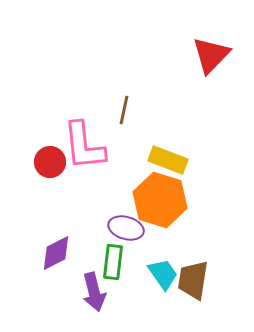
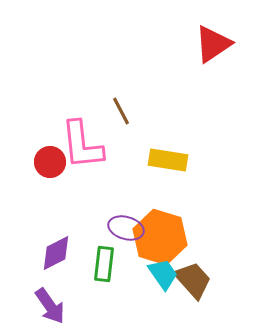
red triangle: moved 2 px right, 11 px up; rotated 12 degrees clockwise
brown line: moved 3 px left, 1 px down; rotated 40 degrees counterclockwise
pink L-shape: moved 2 px left, 1 px up
yellow rectangle: rotated 12 degrees counterclockwise
orange hexagon: moved 37 px down
green rectangle: moved 9 px left, 2 px down
brown trapezoid: rotated 129 degrees clockwise
purple arrow: moved 44 px left, 14 px down; rotated 21 degrees counterclockwise
